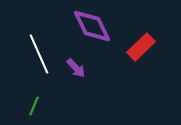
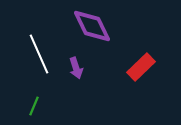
red rectangle: moved 20 px down
purple arrow: rotated 25 degrees clockwise
